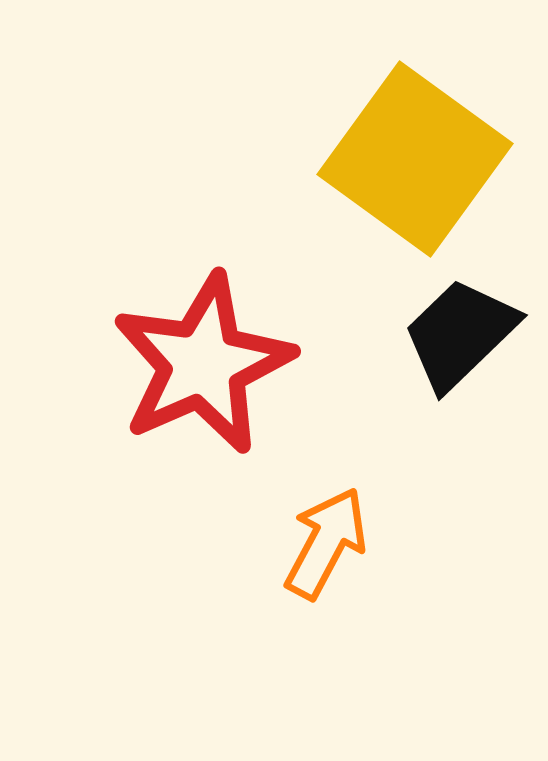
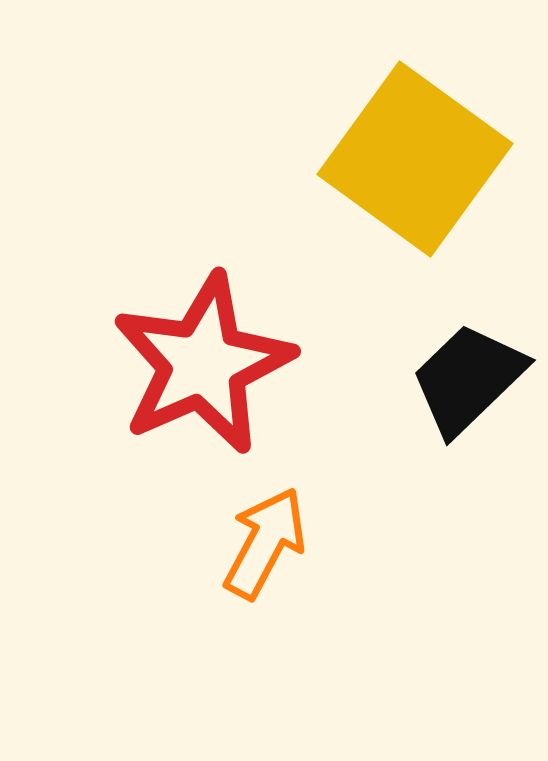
black trapezoid: moved 8 px right, 45 px down
orange arrow: moved 61 px left
